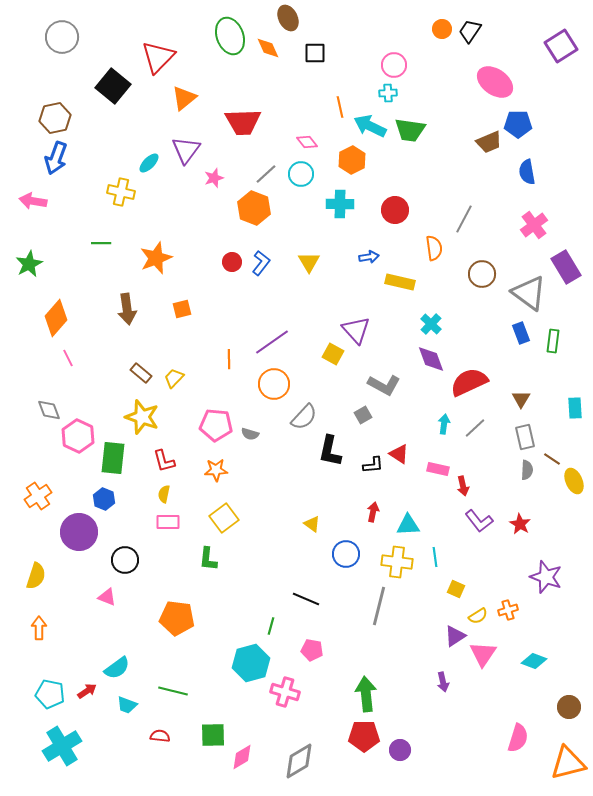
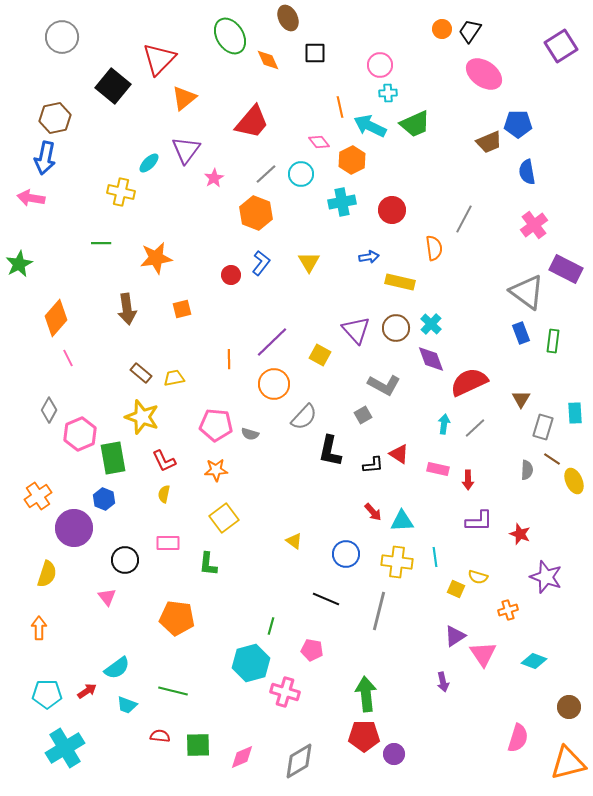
green ellipse at (230, 36): rotated 12 degrees counterclockwise
orange diamond at (268, 48): moved 12 px down
red triangle at (158, 57): moved 1 px right, 2 px down
pink circle at (394, 65): moved 14 px left
pink ellipse at (495, 82): moved 11 px left, 8 px up
red trapezoid at (243, 122): moved 9 px right; rotated 48 degrees counterclockwise
green trapezoid at (410, 130): moved 5 px right, 6 px up; rotated 32 degrees counterclockwise
pink diamond at (307, 142): moved 12 px right
blue arrow at (56, 158): moved 11 px left; rotated 8 degrees counterclockwise
pink star at (214, 178): rotated 12 degrees counterclockwise
pink arrow at (33, 201): moved 2 px left, 3 px up
cyan cross at (340, 204): moved 2 px right, 2 px up; rotated 12 degrees counterclockwise
orange hexagon at (254, 208): moved 2 px right, 5 px down
red circle at (395, 210): moved 3 px left
orange star at (156, 258): rotated 12 degrees clockwise
red circle at (232, 262): moved 1 px left, 13 px down
green star at (29, 264): moved 10 px left
purple rectangle at (566, 267): moved 2 px down; rotated 32 degrees counterclockwise
brown circle at (482, 274): moved 86 px left, 54 px down
gray triangle at (529, 293): moved 2 px left, 1 px up
purple line at (272, 342): rotated 9 degrees counterclockwise
yellow square at (333, 354): moved 13 px left, 1 px down
yellow trapezoid at (174, 378): rotated 35 degrees clockwise
cyan rectangle at (575, 408): moved 5 px down
gray diamond at (49, 410): rotated 50 degrees clockwise
pink hexagon at (78, 436): moved 2 px right, 2 px up; rotated 12 degrees clockwise
gray rectangle at (525, 437): moved 18 px right, 10 px up; rotated 30 degrees clockwise
green rectangle at (113, 458): rotated 16 degrees counterclockwise
red L-shape at (164, 461): rotated 10 degrees counterclockwise
red arrow at (463, 486): moved 5 px right, 6 px up; rotated 12 degrees clockwise
red arrow at (373, 512): rotated 126 degrees clockwise
purple L-shape at (479, 521): rotated 52 degrees counterclockwise
pink rectangle at (168, 522): moved 21 px down
yellow triangle at (312, 524): moved 18 px left, 17 px down
red star at (520, 524): moved 10 px down; rotated 10 degrees counterclockwise
cyan triangle at (408, 525): moved 6 px left, 4 px up
purple circle at (79, 532): moved 5 px left, 4 px up
green L-shape at (208, 559): moved 5 px down
yellow semicircle at (36, 576): moved 11 px right, 2 px up
pink triangle at (107, 597): rotated 30 degrees clockwise
black line at (306, 599): moved 20 px right
gray line at (379, 606): moved 5 px down
yellow semicircle at (478, 616): moved 39 px up; rotated 48 degrees clockwise
pink triangle at (483, 654): rotated 8 degrees counterclockwise
cyan pentagon at (50, 694): moved 3 px left; rotated 12 degrees counterclockwise
green square at (213, 735): moved 15 px left, 10 px down
cyan cross at (62, 746): moved 3 px right, 2 px down
purple circle at (400, 750): moved 6 px left, 4 px down
pink diamond at (242, 757): rotated 8 degrees clockwise
